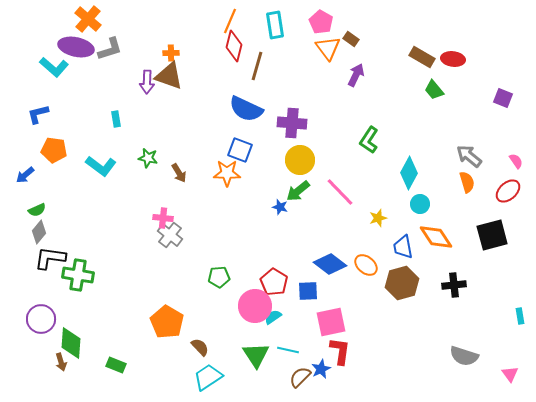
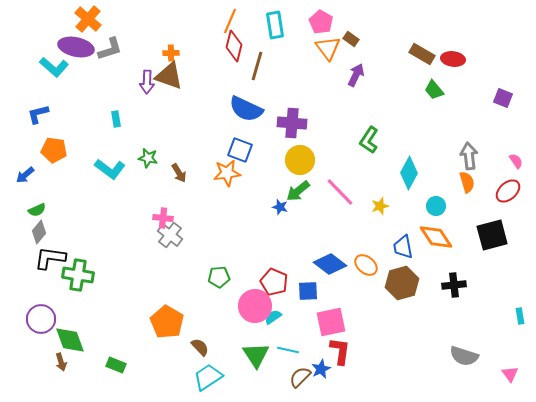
brown rectangle at (422, 57): moved 3 px up
gray arrow at (469, 156): rotated 44 degrees clockwise
cyan L-shape at (101, 166): moved 9 px right, 3 px down
orange star at (227, 173): rotated 8 degrees counterclockwise
cyan circle at (420, 204): moved 16 px right, 2 px down
yellow star at (378, 218): moved 2 px right, 12 px up
red pentagon at (274, 282): rotated 8 degrees counterclockwise
green diamond at (71, 343): moved 1 px left, 3 px up; rotated 24 degrees counterclockwise
